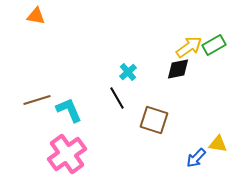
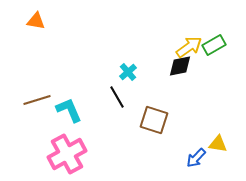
orange triangle: moved 5 px down
black diamond: moved 2 px right, 3 px up
black line: moved 1 px up
pink cross: rotated 6 degrees clockwise
